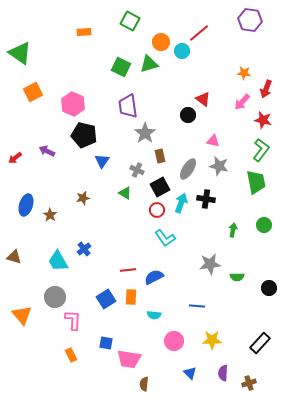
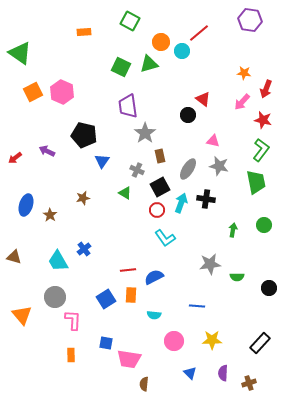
pink hexagon at (73, 104): moved 11 px left, 12 px up
orange rectangle at (131, 297): moved 2 px up
orange rectangle at (71, 355): rotated 24 degrees clockwise
